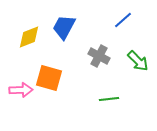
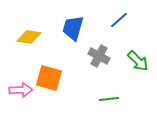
blue line: moved 4 px left
blue trapezoid: moved 9 px right, 1 px down; rotated 12 degrees counterclockwise
yellow diamond: rotated 30 degrees clockwise
